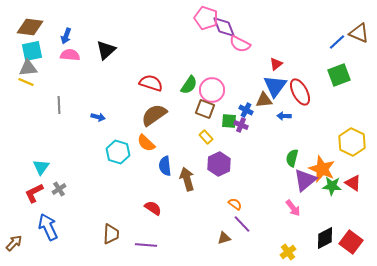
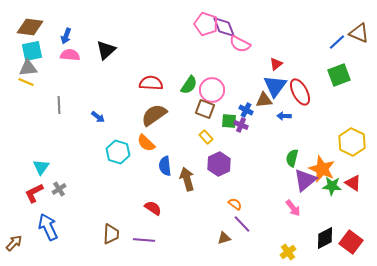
pink pentagon at (206, 18): moved 6 px down
red semicircle at (151, 83): rotated 15 degrees counterclockwise
blue arrow at (98, 117): rotated 24 degrees clockwise
purple line at (146, 245): moved 2 px left, 5 px up
